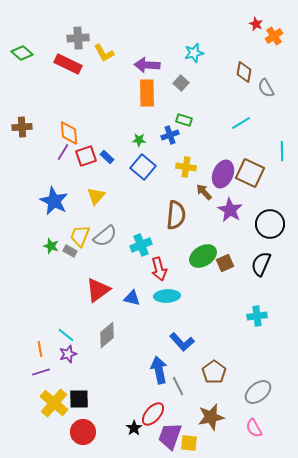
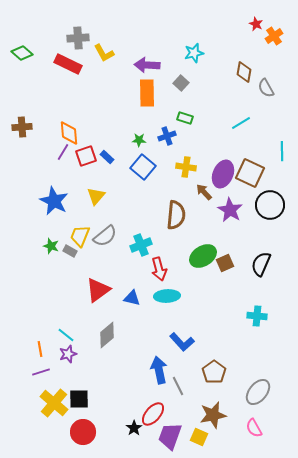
green rectangle at (184, 120): moved 1 px right, 2 px up
blue cross at (170, 135): moved 3 px left, 1 px down
black circle at (270, 224): moved 19 px up
cyan cross at (257, 316): rotated 12 degrees clockwise
gray ellipse at (258, 392): rotated 12 degrees counterclockwise
brown star at (211, 417): moved 2 px right, 2 px up
yellow square at (189, 443): moved 10 px right, 6 px up; rotated 18 degrees clockwise
